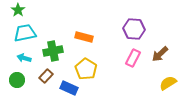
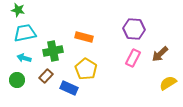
green star: rotated 24 degrees counterclockwise
